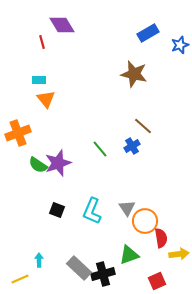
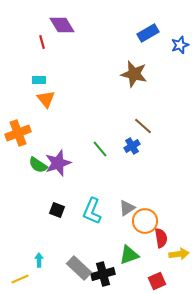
gray triangle: rotated 30 degrees clockwise
